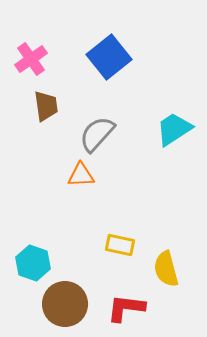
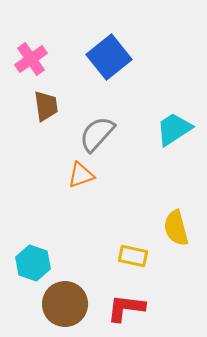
orange triangle: rotated 16 degrees counterclockwise
yellow rectangle: moved 13 px right, 11 px down
yellow semicircle: moved 10 px right, 41 px up
